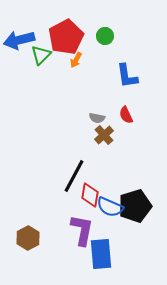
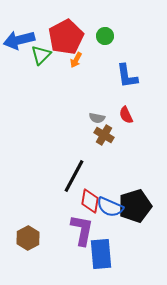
brown cross: rotated 18 degrees counterclockwise
red diamond: moved 6 px down
